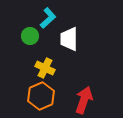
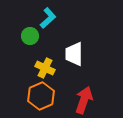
white trapezoid: moved 5 px right, 15 px down
